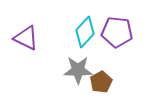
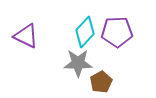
purple pentagon: rotated 8 degrees counterclockwise
purple triangle: moved 2 px up
gray star: moved 7 px up
